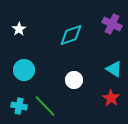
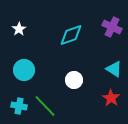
purple cross: moved 3 px down
